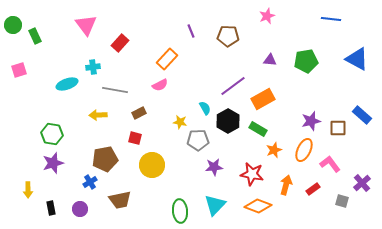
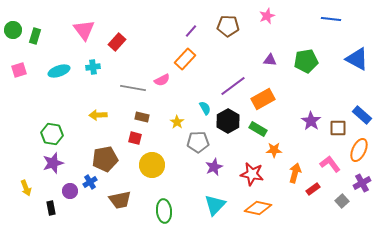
green circle at (13, 25): moved 5 px down
pink triangle at (86, 25): moved 2 px left, 5 px down
purple line at (191, 31): rotated 64 degrees clockwise
green rectangle at (35, 36): rotated 42 degrees clockwise
brown pentagon at (228, 36): moved 10 px up
red rectangle at (120, 43): moved 3 px left, 1 px up
orange rectangle at (167, 59): moved 18 px right
cyan ellipse at (67, 84): moved 8 px left, 13 px up
pink semicircle at (160, 85): moved 2 px right, 5 px up
gray line at (115, 90): moved 18 px right, 2 px up
brown rectangle at (139, 113): moved 3 px right, 4 px down; rotated 40 degrees clockwise
purple star at (311, 121): rotated 24 degrees counterclockwise
yellow star at (180, 122): moved 3 px left; rotated 24 degrees clockwise
gray pentagon at (198, 140): moved 2 px down
orange star at (274, 150): rotated 21 degrees clockwise
orange ellipse at (304, 150): moved 55 px right
purple star at (214, 167): rotated 18 degrees counterclockwise
purple cross at (362, 183): rotated 12 degrees clockwise
orange arrow at (286, 185): moved 9 px right, 12 px up
yellow arrow at (28, 190): moved 2 px left, 2 px up; rotated 21 degrees counterclockwise
gray square at (342, 201): rotated 32 degrees clockwise
orange diamond at (258, 206): moved 2 px down; rotated 8 degrees counterclockwise
purple circle at (80, 209): moved 10 px left, 18 px up
green ellipse at (180, 211): moved 16 px left
